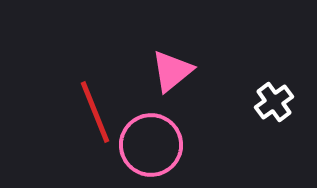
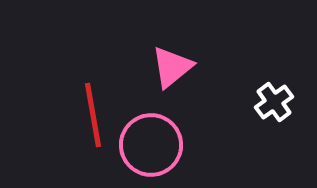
pink triangle: moved 4 px up
red line: moved 2 px left, 3 px down; rotated 12 degrees clockwise
